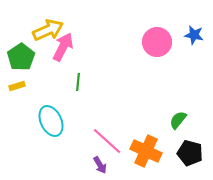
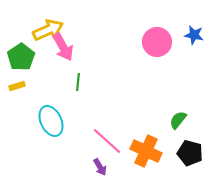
pink arrow: rotated 124 degrees clockwise
purple arrow: moved 2 px down
